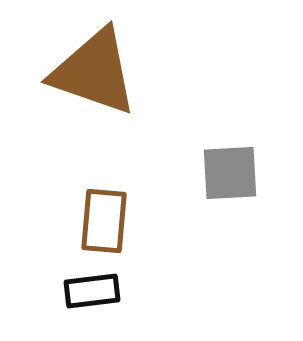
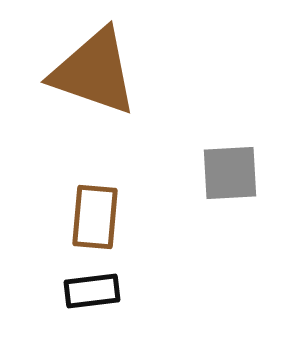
brown rectangle: moved 9 px left, 4 px up
